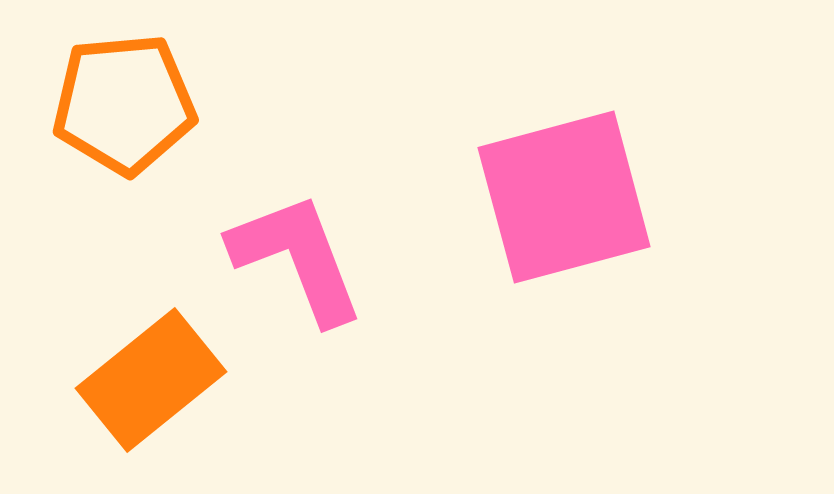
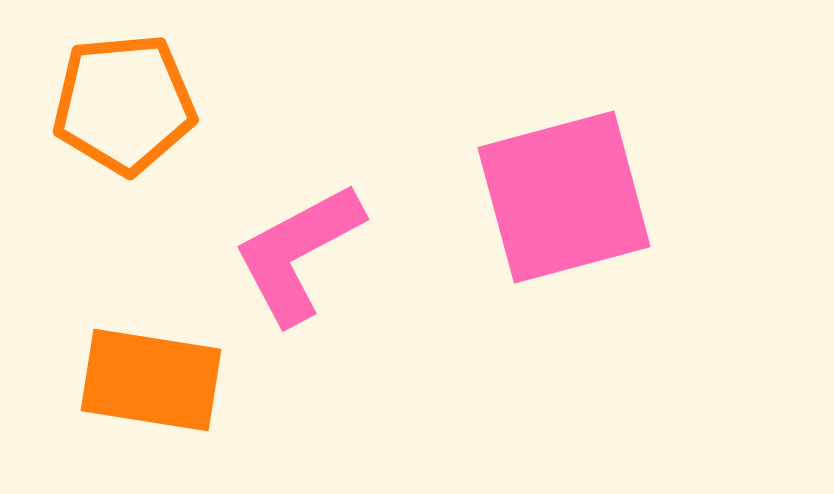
pink L-shape: moved 1 px right, 5 px up; rotated 97 degrees counterclockwise
orange rectangle: rotated 48 degrees clockwise
